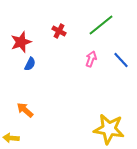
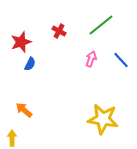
orange arrow: moved 1 px left
yellow star: moved 6 px left, 10 px up
yellow arrow: moved 1 px right; rotated 84 degrees clockwise
